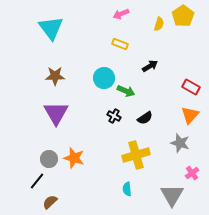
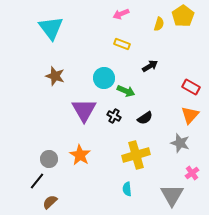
yellow rectangle: moved 2 px right
brown star: rotated 18 degrees clockwise
purple triangle: moved 28 px right, 3 px up
orange star: moved 6 px right, 3 px up; rotated 15 degrees clockwise
